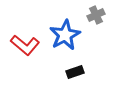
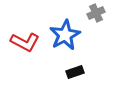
gray cross: moved 2 px up
red L-shape: moved 3 px up; rotated 12 degrees counterclockwise
